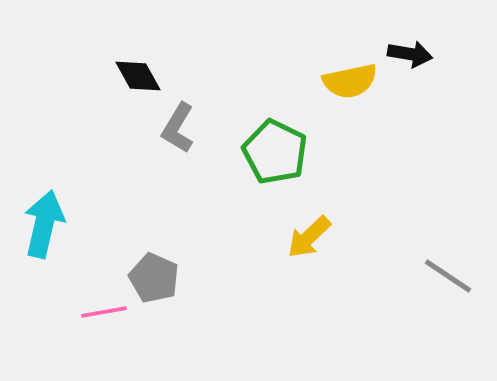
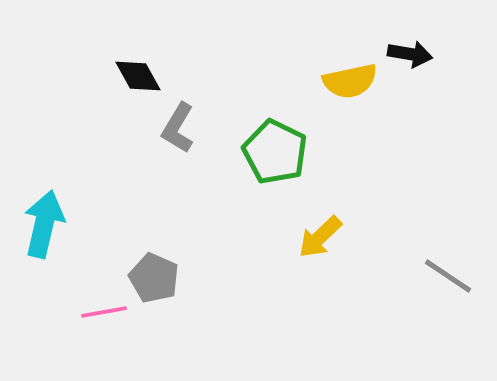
yellow arrow: moved 11 px right
